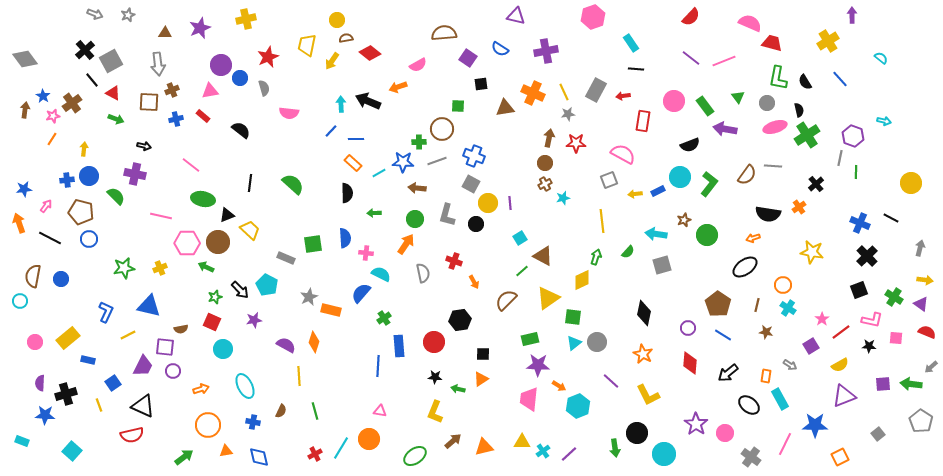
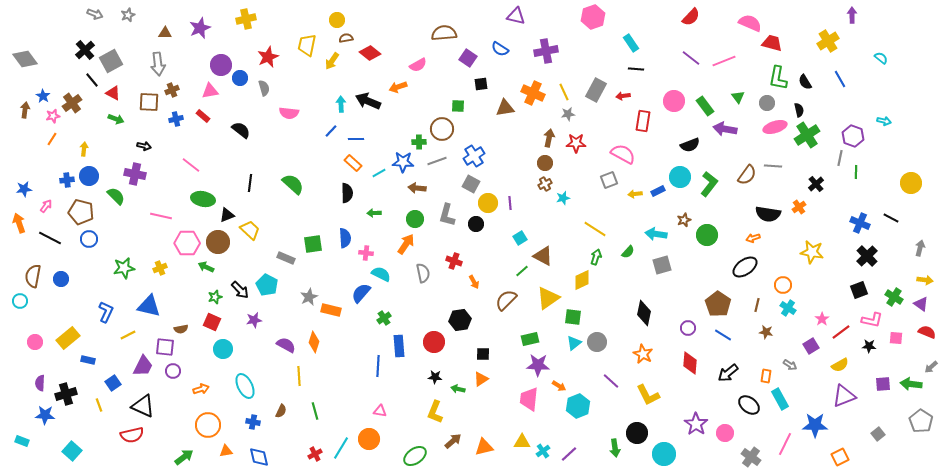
blue line at (840, 79): rotated 12 degrees clockwise
blue cross at (474, 156): rotated 35 degrees clockwise
yellow line at (602, 221): moved 7 px left, 8 px down; rotated 50 degrees counterclockwise
